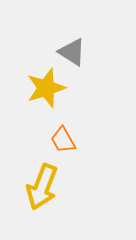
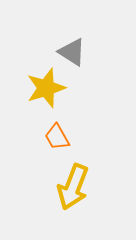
orange trapezoid: moved 6 px left, 3 px up
yellow arrow: moved 31 px right
